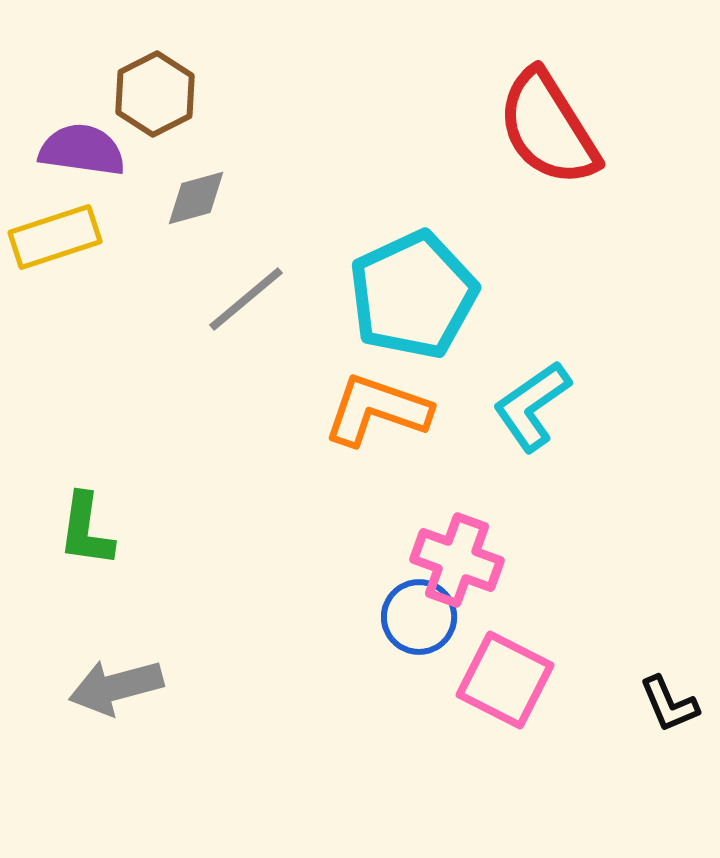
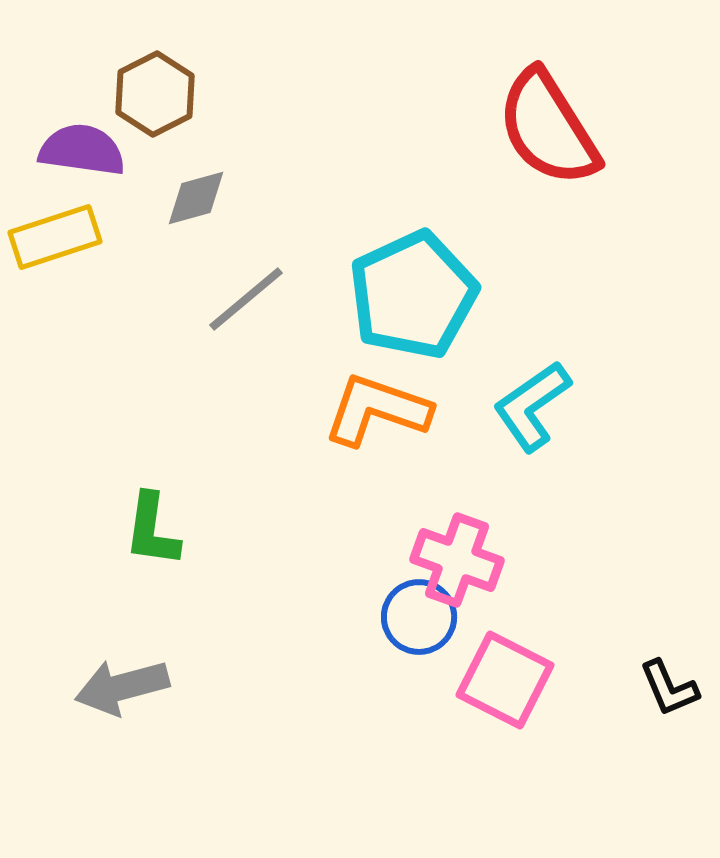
green L-shape: moved 66 px right
gray arrow: moved 6 px right
black L-shape: moved 16 px up
